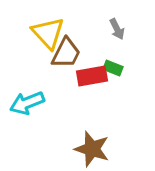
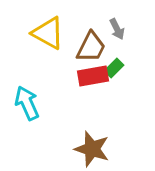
yellow triangle: rotated 18 degrees counterclockwise
brown trapezoid: moved 25 px right, 6 px up
green rectangle: moved 1 px right; rotated 66 degrees counterclockwise
red rectangle: moved 1 px right
cyan arrow: rotated 88 degrees clockwise
